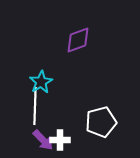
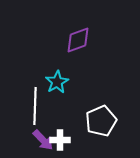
cyan star: moved 16 px right
white pentagon: moved 1 px up; rotated 8 degrees counterclockwise
